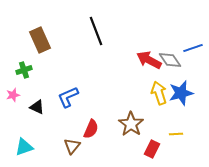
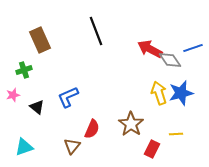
red arrow: moved 1 px right, 11 px up
black triangle: rotated 14 degrees clockwise
red semicircle: moved 1 px right
